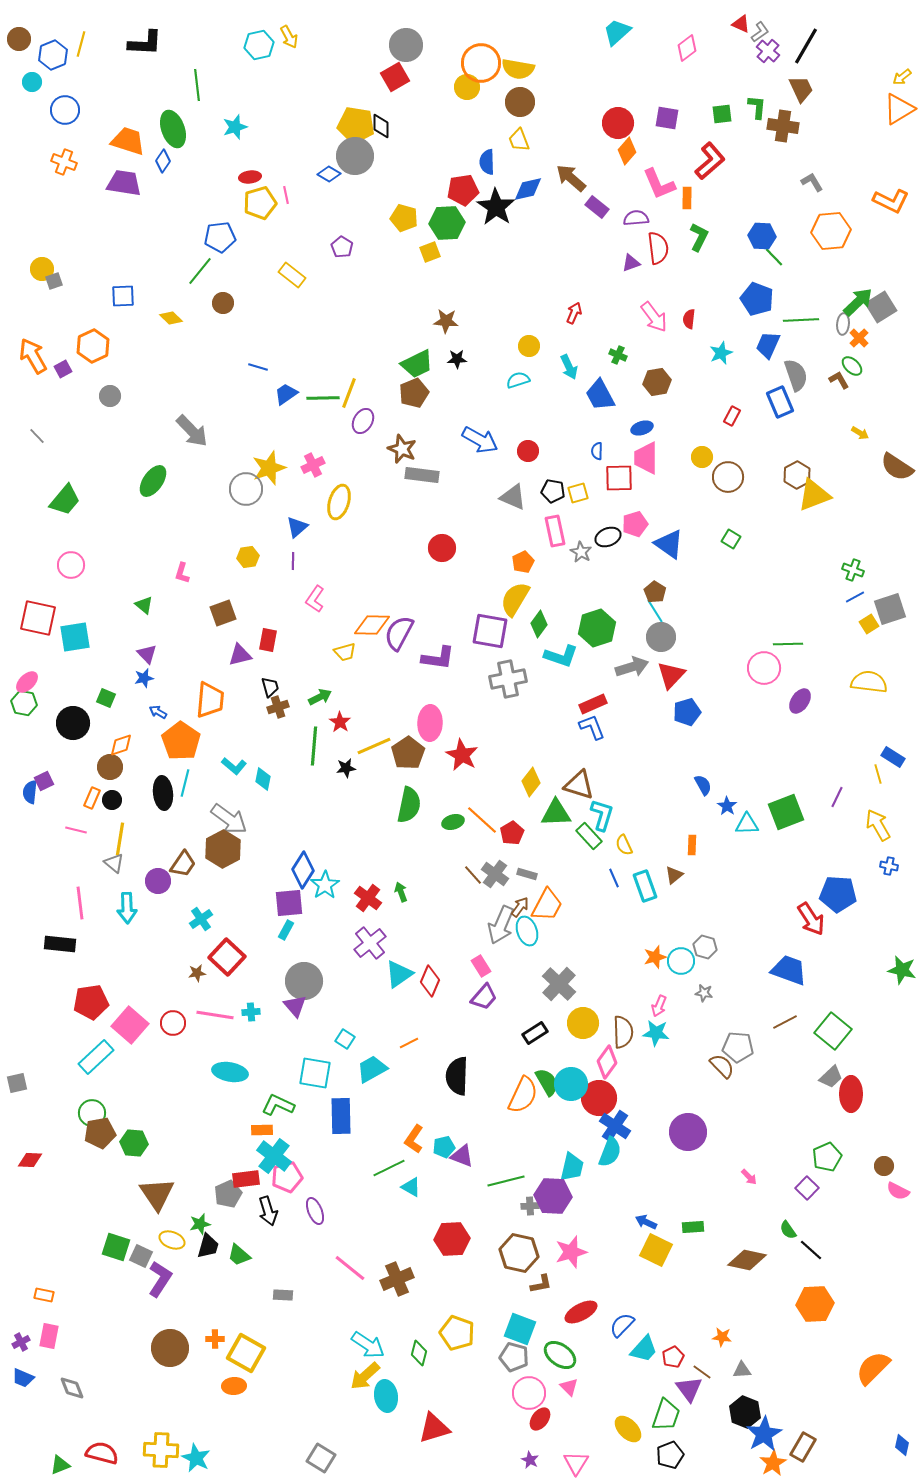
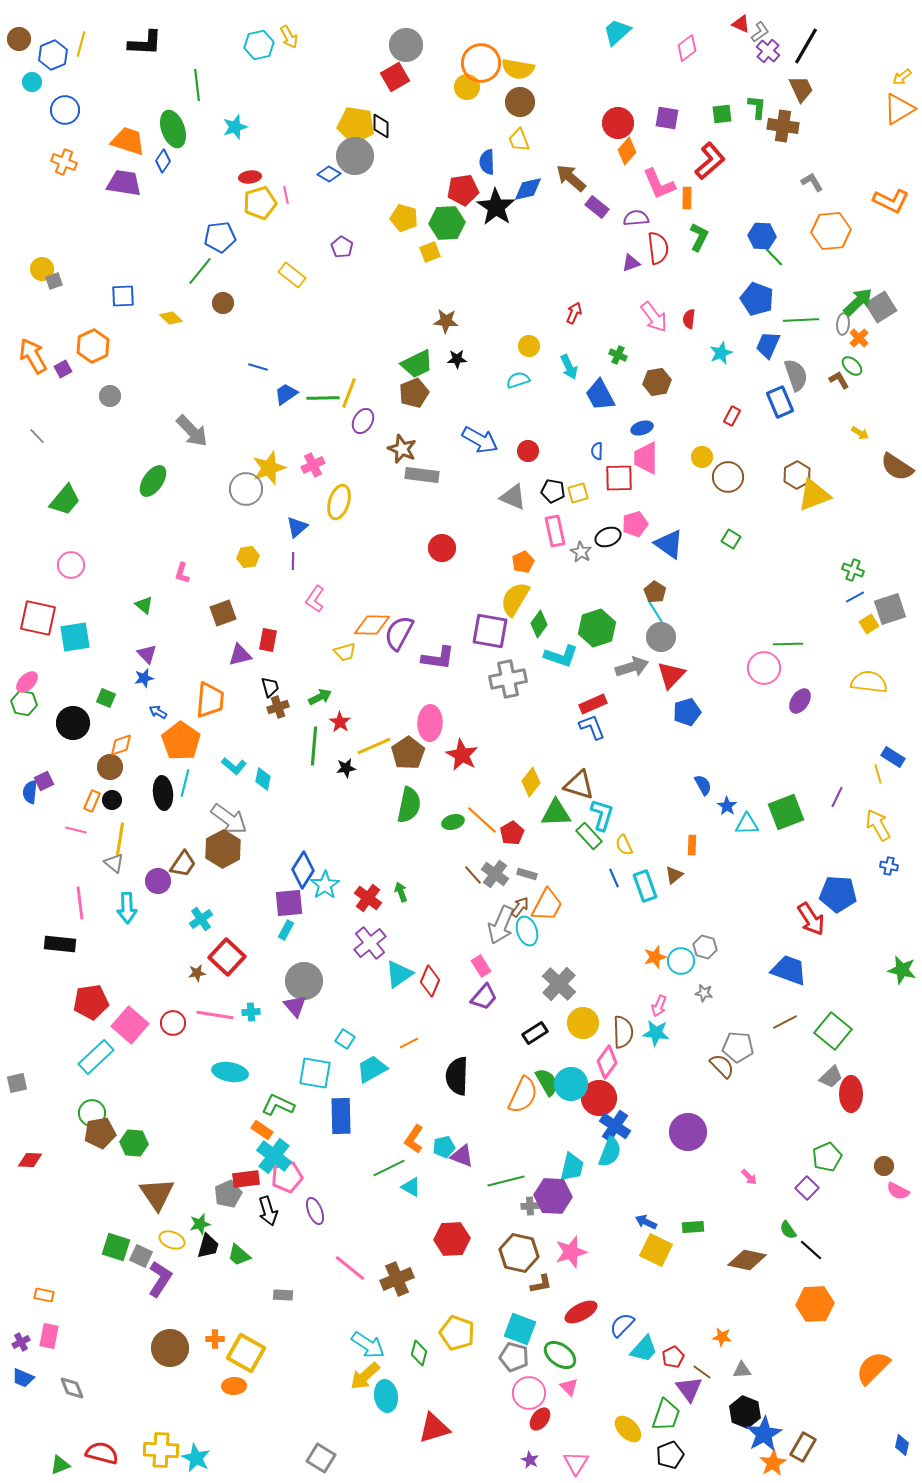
orange rectangle at (92, 798): moved 3 px down
orange rectangle at (262, 1130): rotated 35 degrees clockwise
